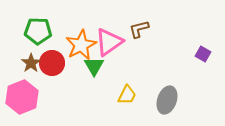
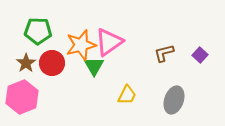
brown L-shape: moved 25 px right, 24 px down
orange star: rotated 12 degrees clockwise
purple square: moved 3 px left, 1 px down; rotated 14 degrees clockwise
brown star: moved 5 px left
gray ellipse: moved 7 px right
